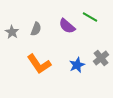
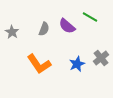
gray semicircle: moved 8 px right
blue star: moved 1 px up
